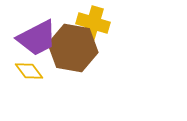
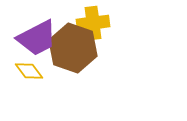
yellow cross: rotated 24 degrees counterclockwise
brown hexagon: rotated 9 degrees clockwise
